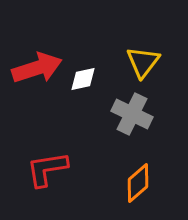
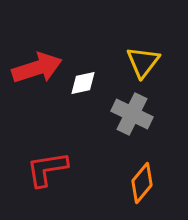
white diamond: moved 4 px down
orange diamond: moved 4 px right; rotated 9 degrees counterclockwise
